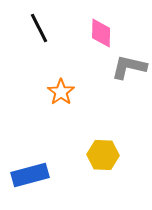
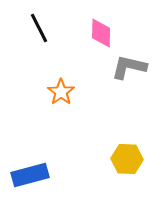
yellow hexagon: moved 24 px right, 4 px down
